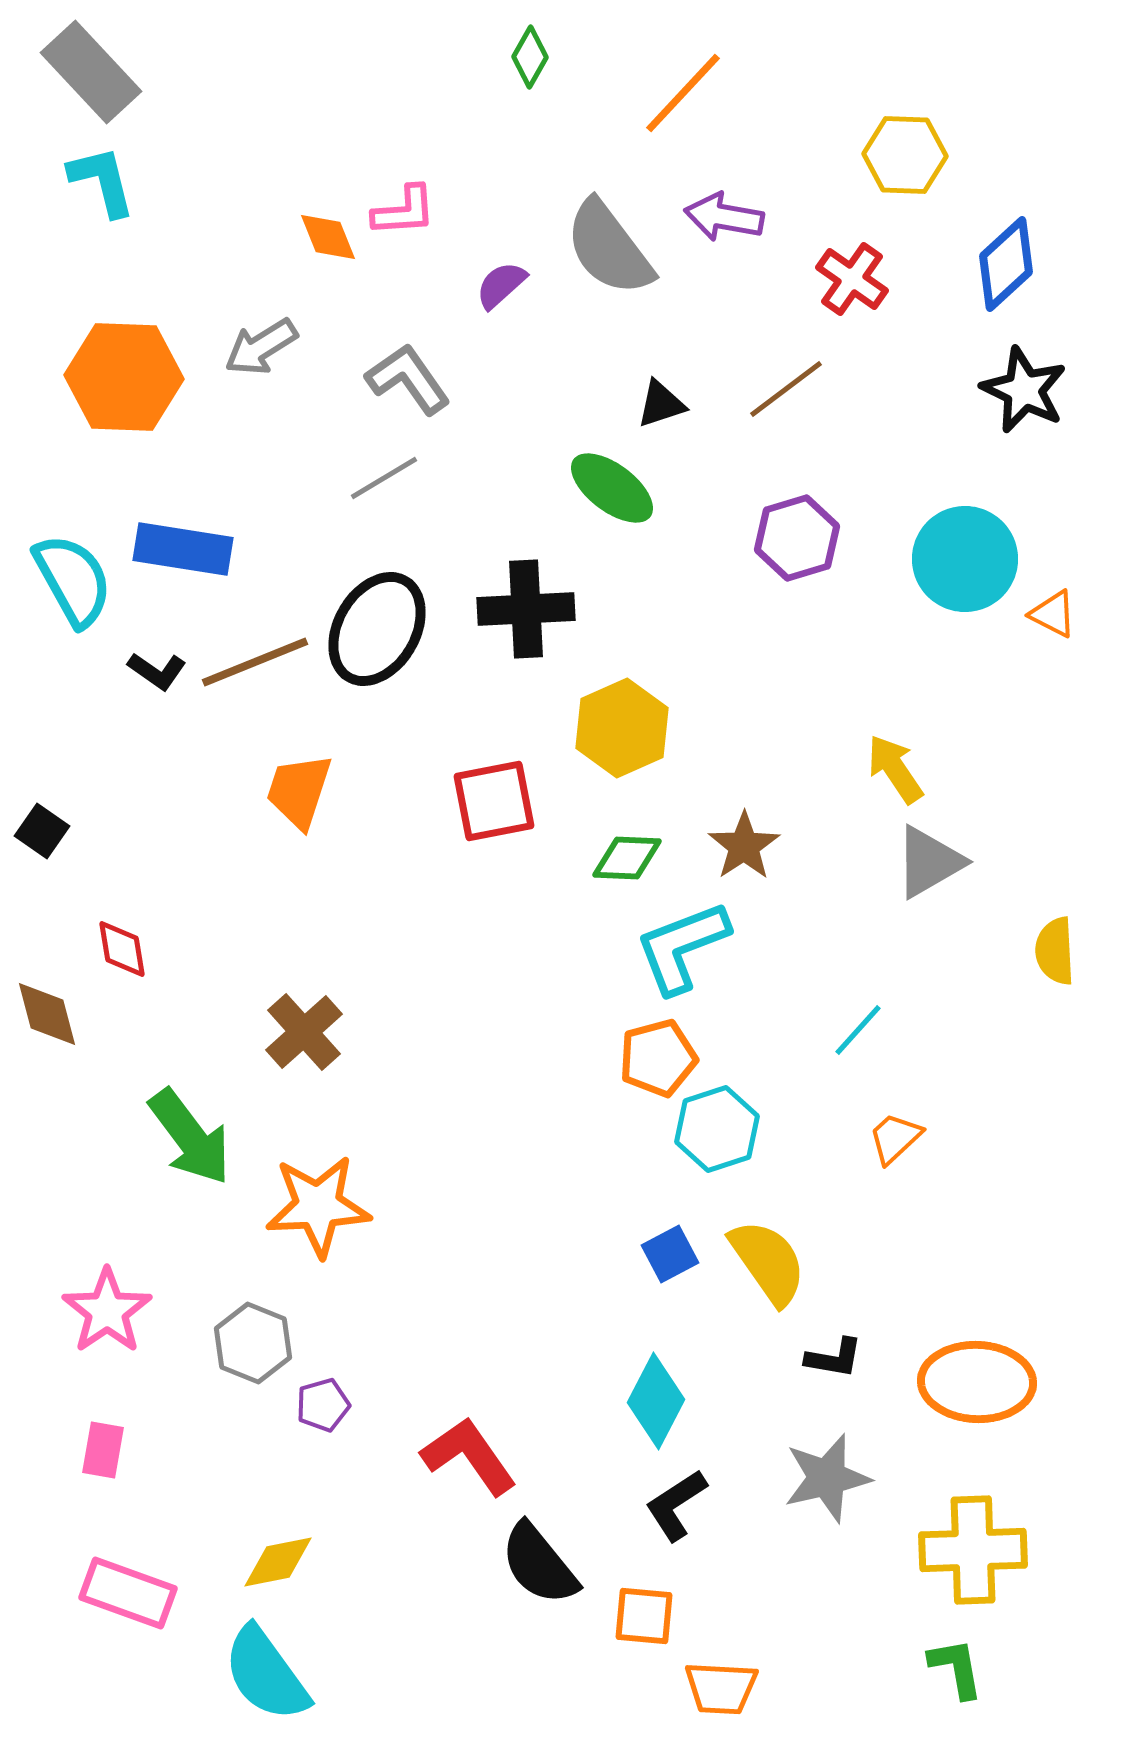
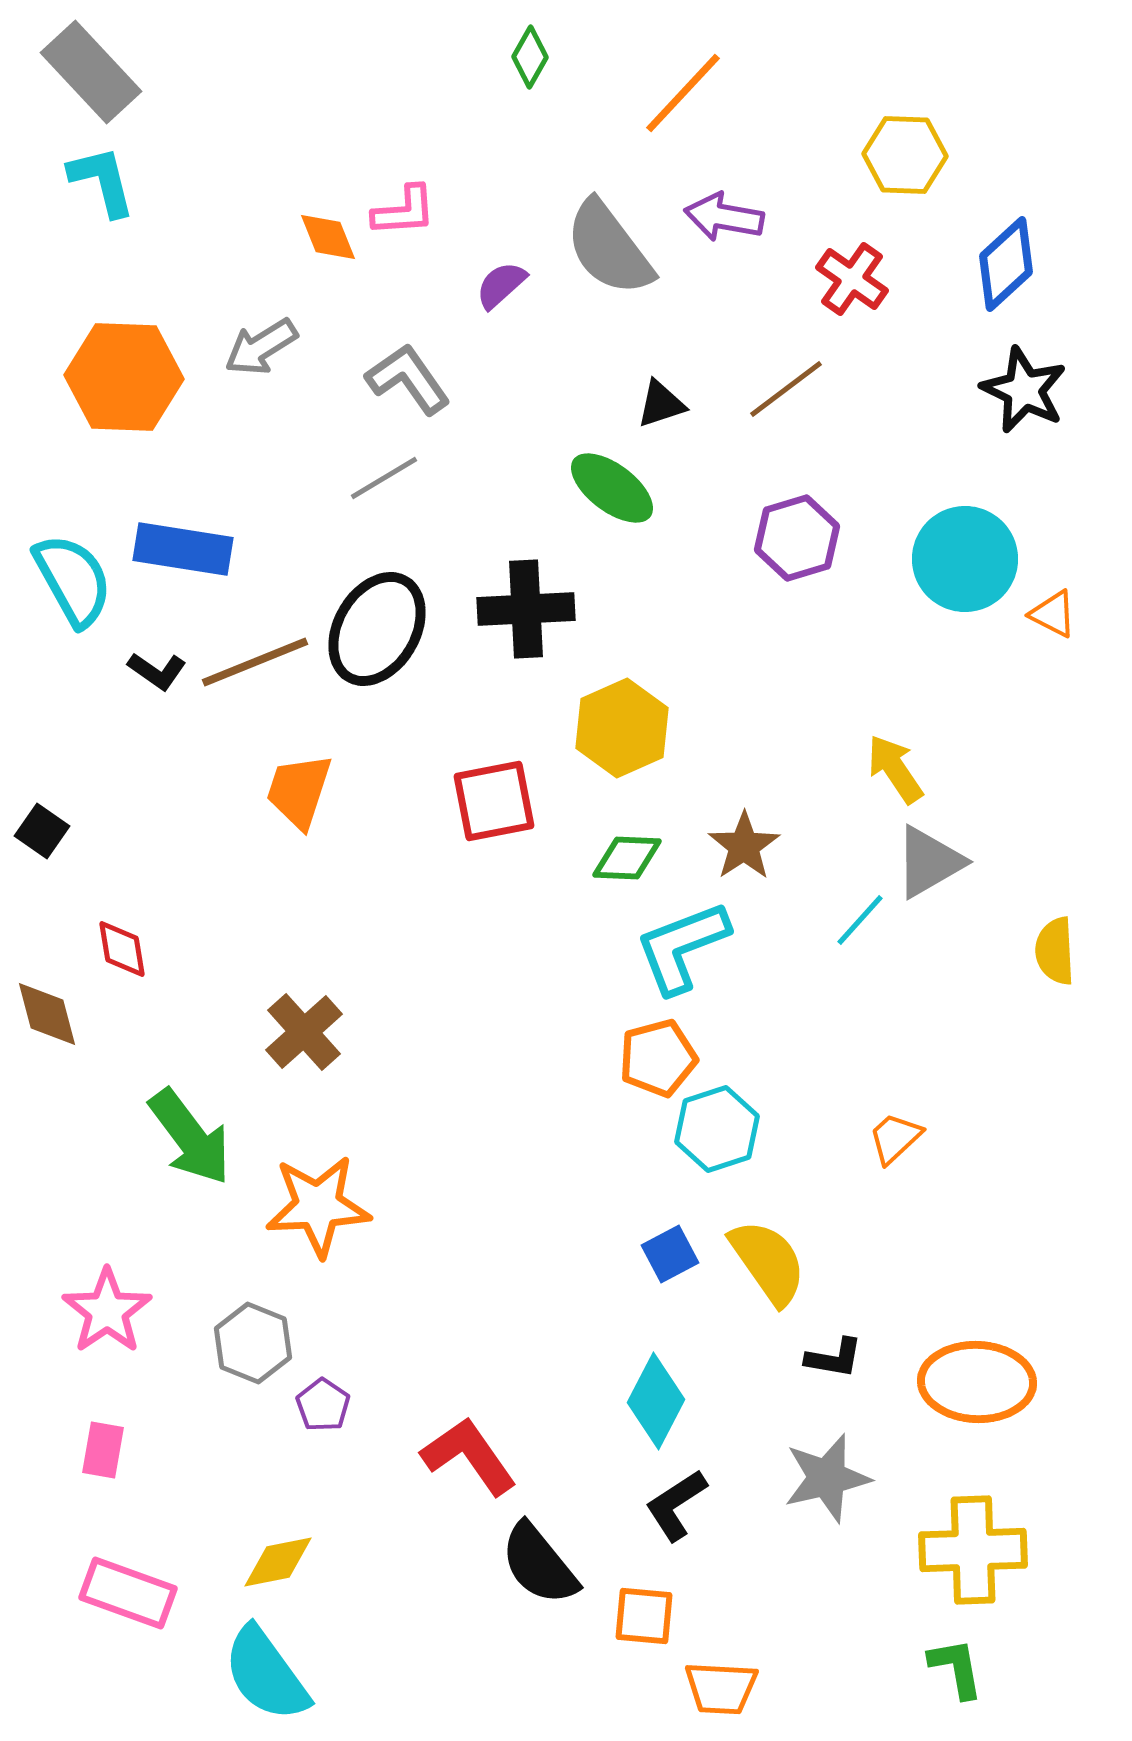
cyan line at (858, 1030): moved 2 px right, 110 px up
purple pentagon at (323, 1405): rotated 22 degrees counterclockwise
